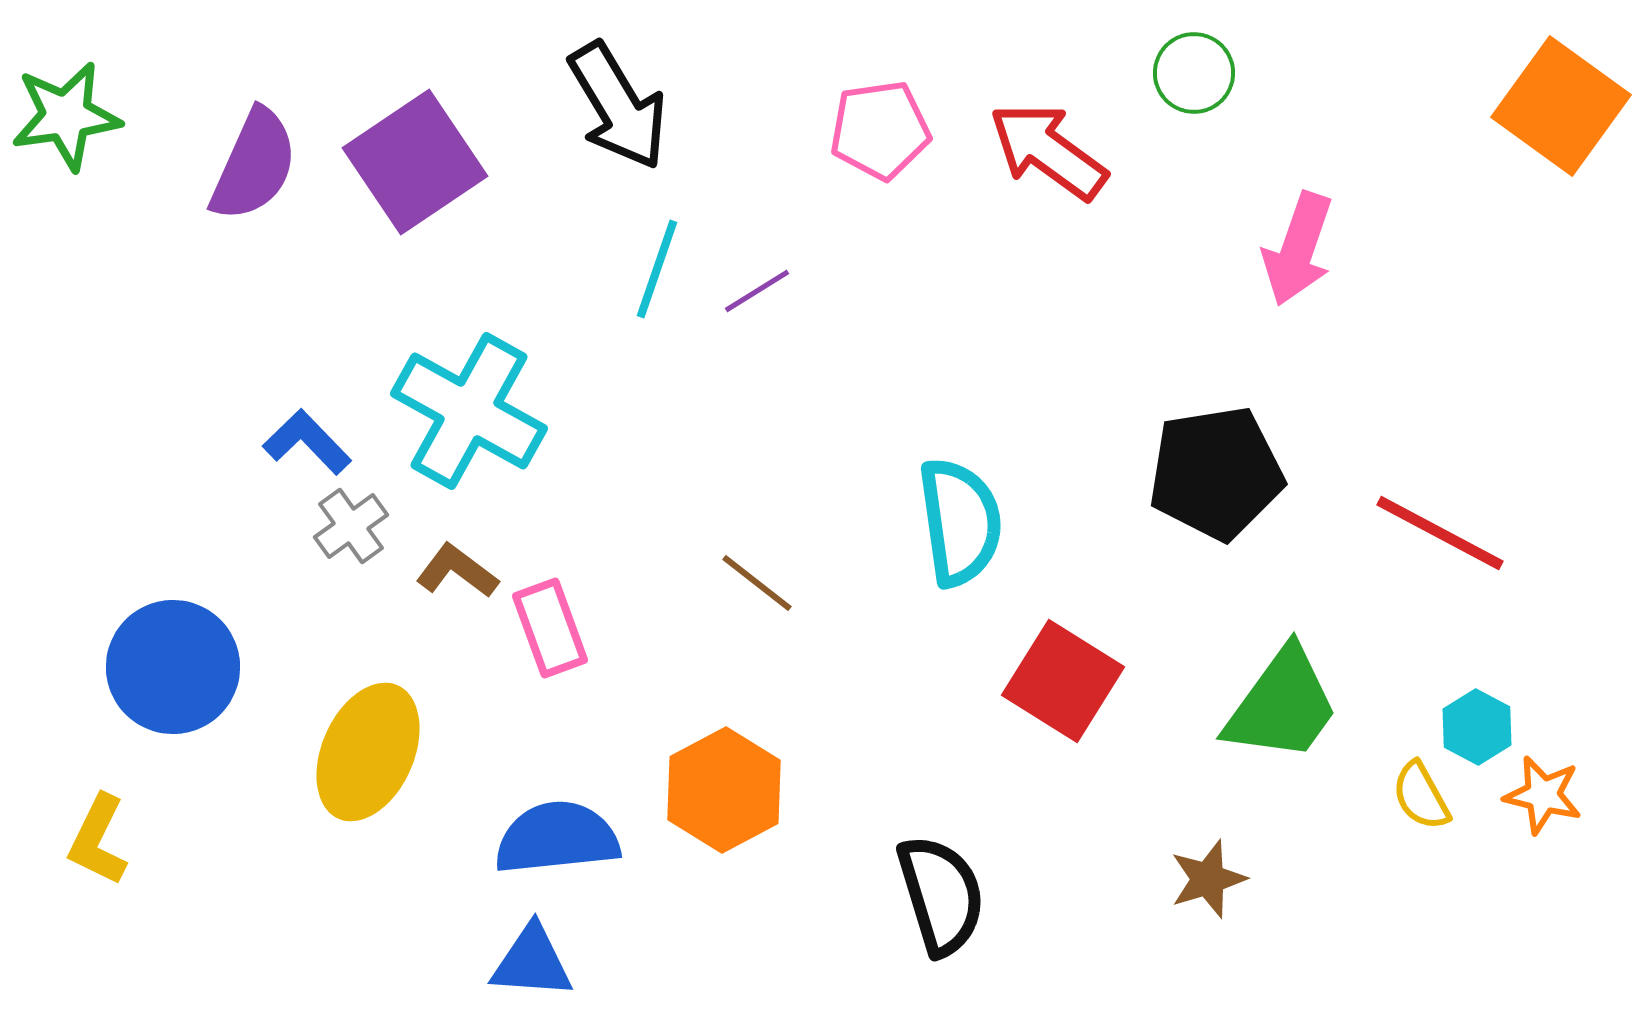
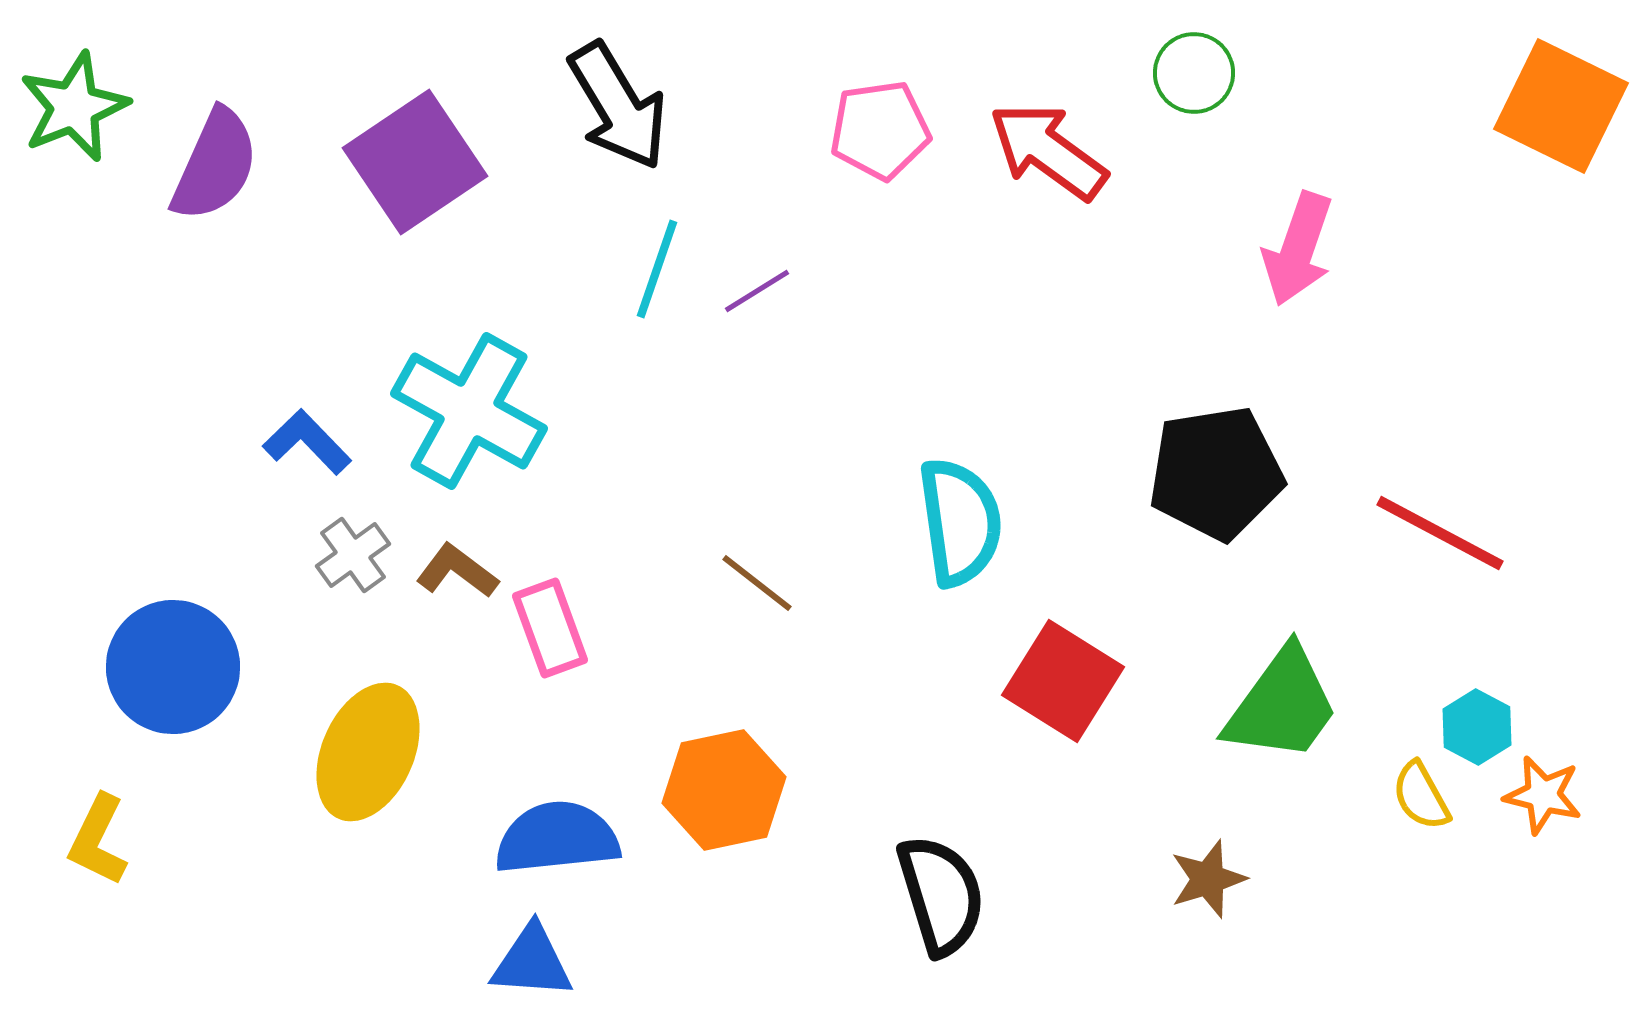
orange square: rotated 10 degrees counterclockwise
green star: moved 8 px right, 9 px up; rotated 14 degrees counterclockwise
purple semicircle: moved 39 px left
gray cross: moved 2 px right, 29 px down
orange hexagon: rotated 16 degrees clockwise
